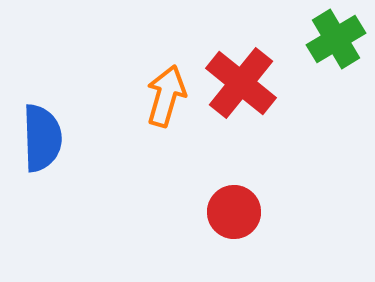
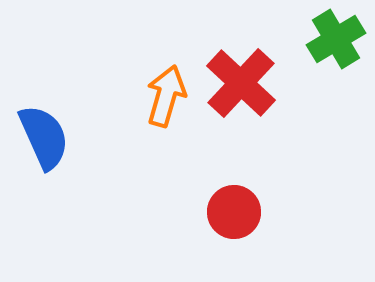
red cross: rotated 4 degrees clockwise
blue semicircle: moved 2 px right, 1 px up; rotated 22 degrees counterclockwise
